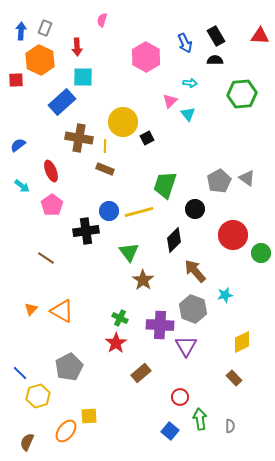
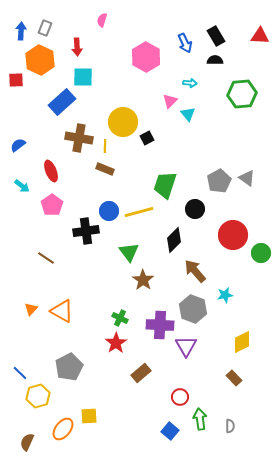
orange ellipse at (66, 431): moved 3 px left, 2 px up
